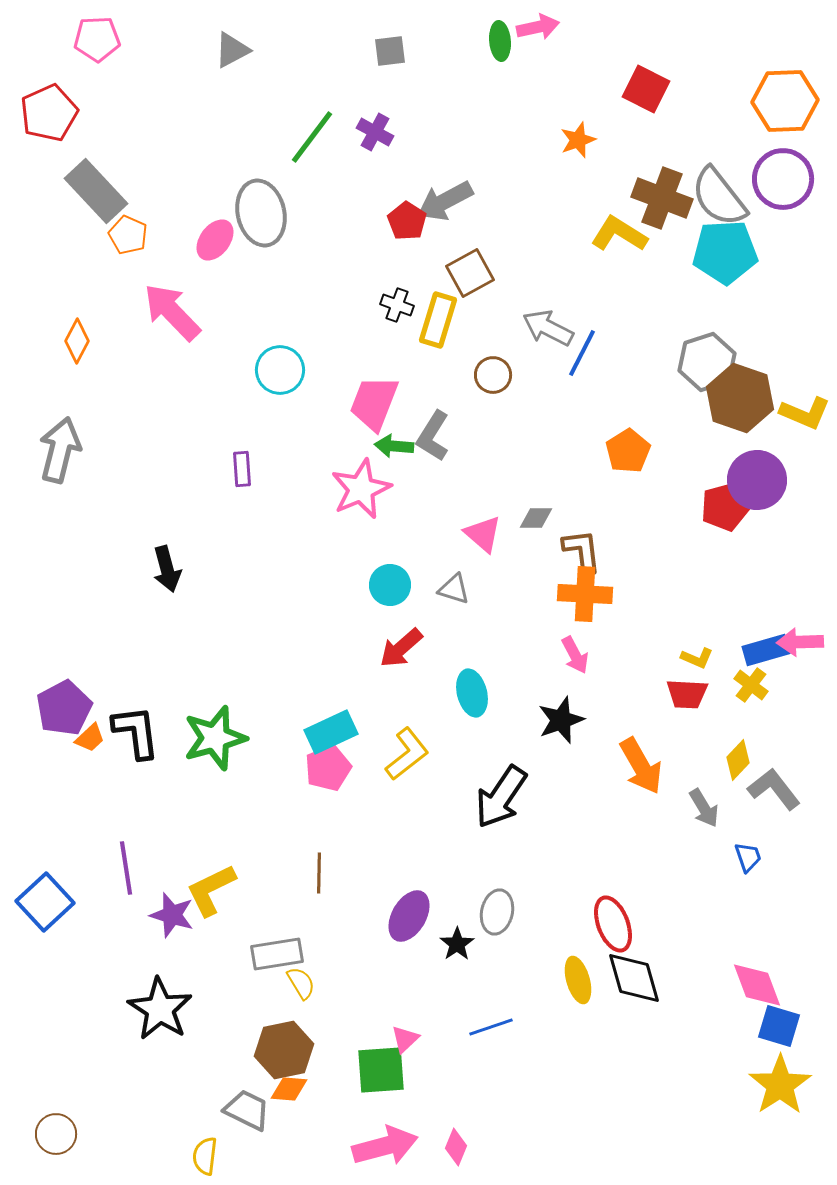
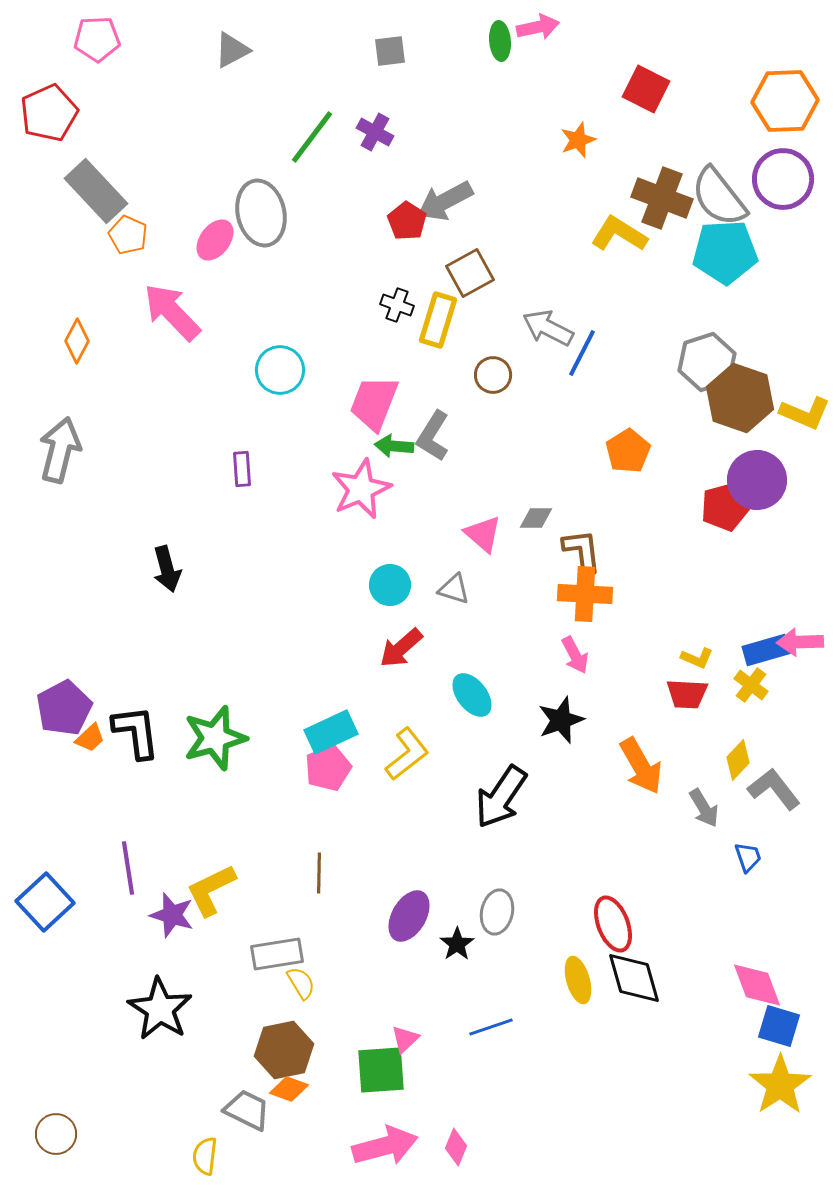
cyan ellipse at (472, 693): moved 2 px down; rotated 24 degrees counterclockwise
purple line at (126, 868): moved 2 px right
orange diamond at (289, 1089): rotated 15 degrees clockwise
